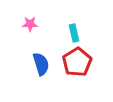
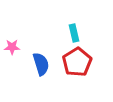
pink star: moved 18 px left, 23 px down
